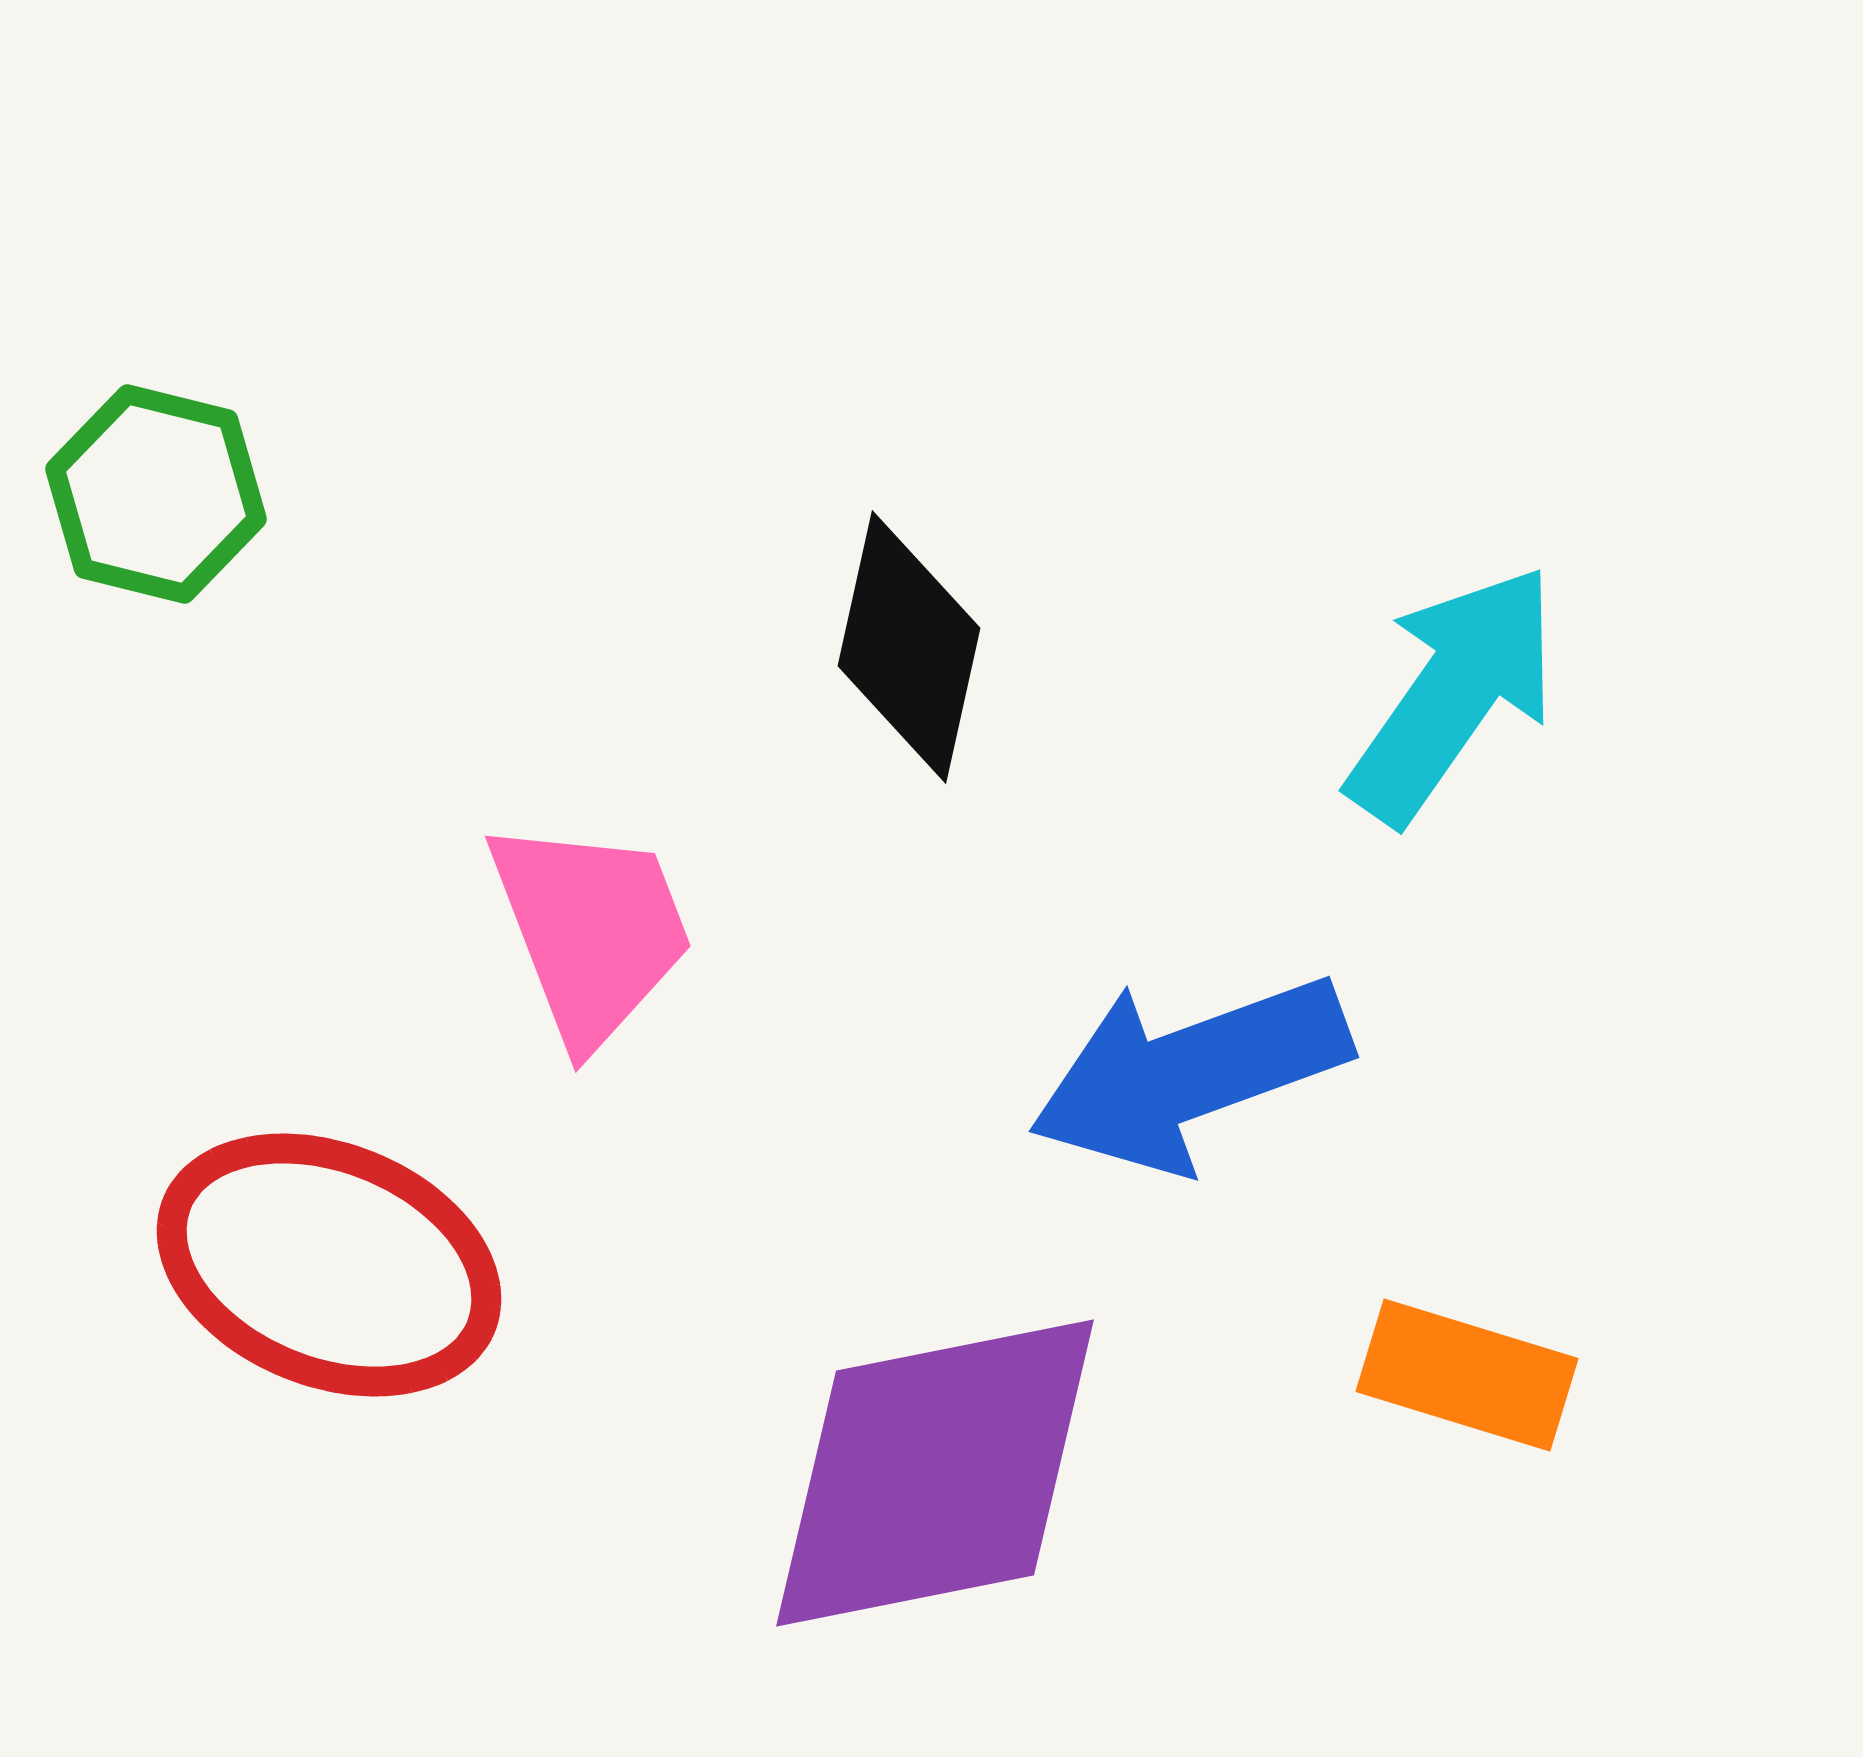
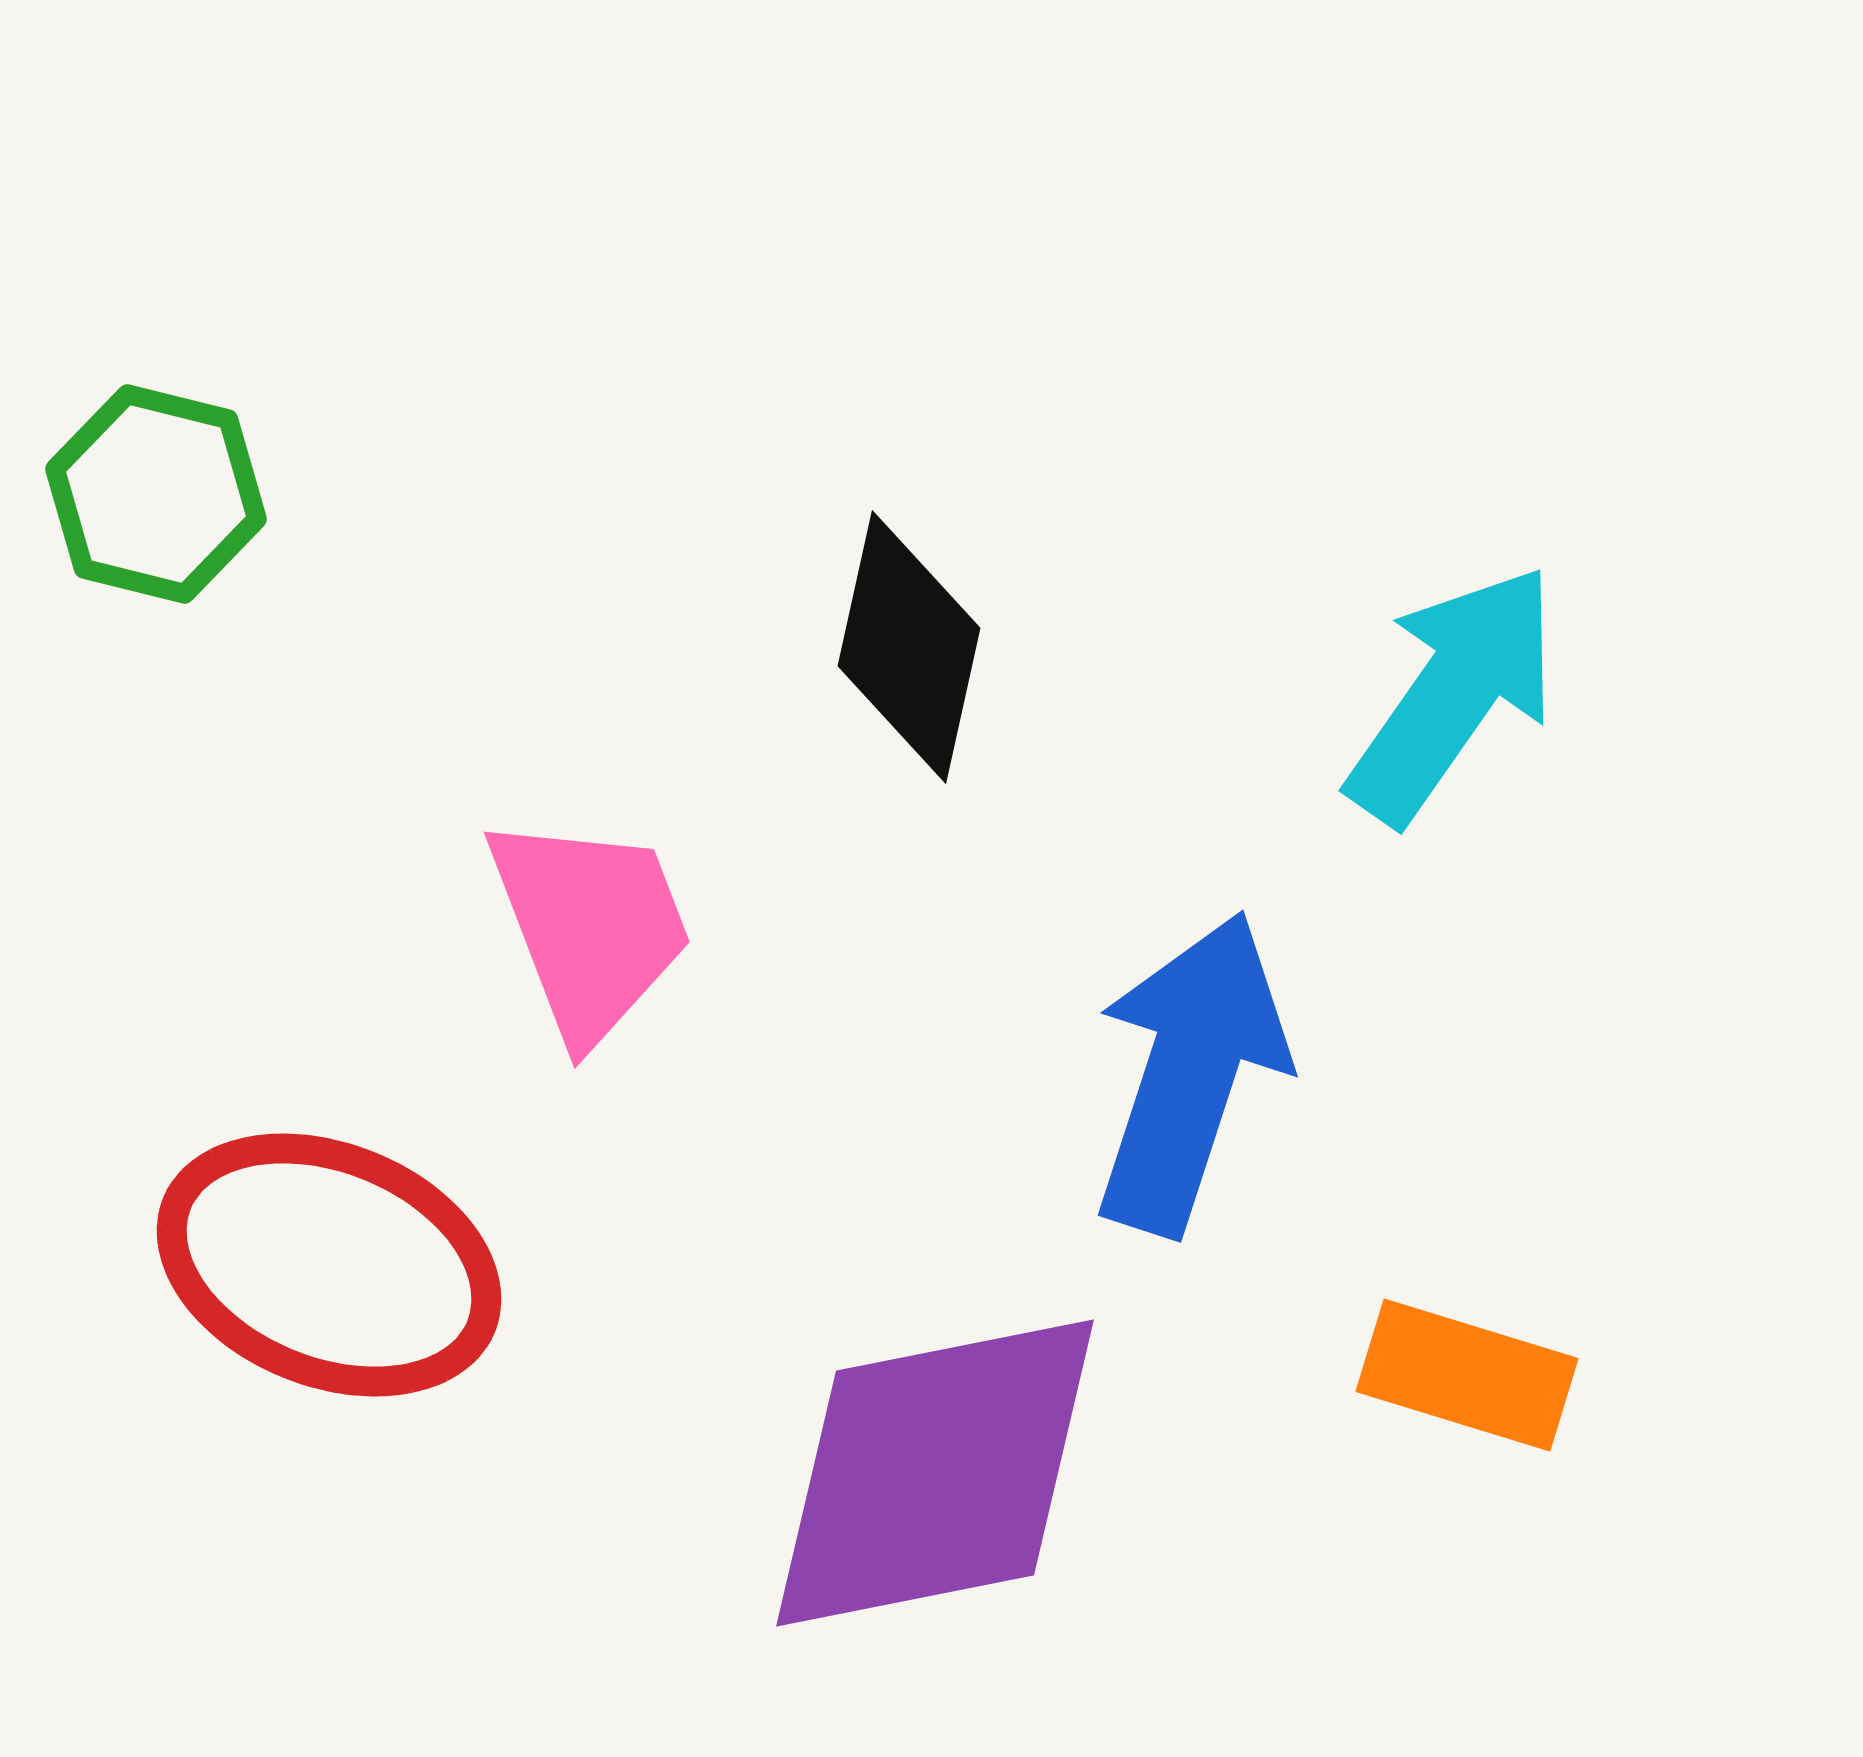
pink trapezoid: moved 1 px left, 4 px up
blue arrow: rotated 128 degrees clockwise
